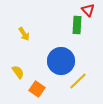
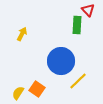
yellow arrow: moved 2 px left; rotated 120 degrees counterclockwise
yellow semicircle: moved 21 px down; rotated 112 degrees counterclockwise
